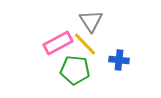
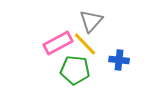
gray triangle: rotated 15 degrees clockwise
